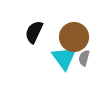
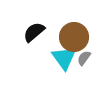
black semicircle: rotated 25 degrees clockwise
gray semicircle: rotated 21 degrees clockwise
